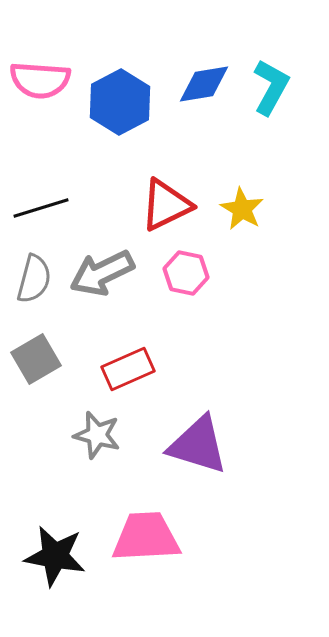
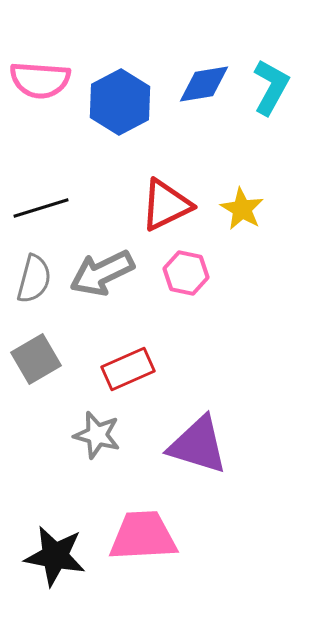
pink trapezoid: moved 3 px left, 1 px up
